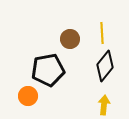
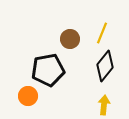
yellow line: rotated 25 degrees clockwise
